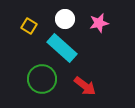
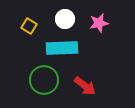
cyan rectangle: rotated 44 degrees counterclockwise
green circle: moved 2 px right, 1 px down
